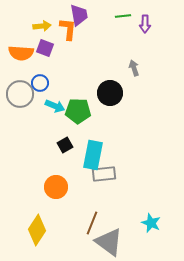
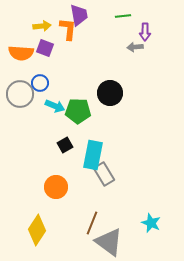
purple arrow: moved 8 px down
gray arrow: moved 1 px right, 21 px up; rotated 77 degrees counterclockwise
gray rectangle: rotated 65 degrees clockwise
